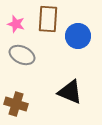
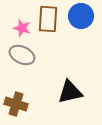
pink star: moved 6 px right, 4 px down
blue circle: moved 3 px right, 20 px up
black triangle: rotated 36 degrees counterclockwise
